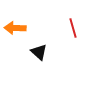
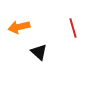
orange arrow: moved 4 px right, 1 px up; rotated 15 degrees counterclockwise
